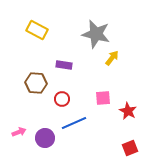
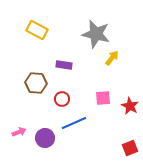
red star: moved 2 px right, 5 px up
